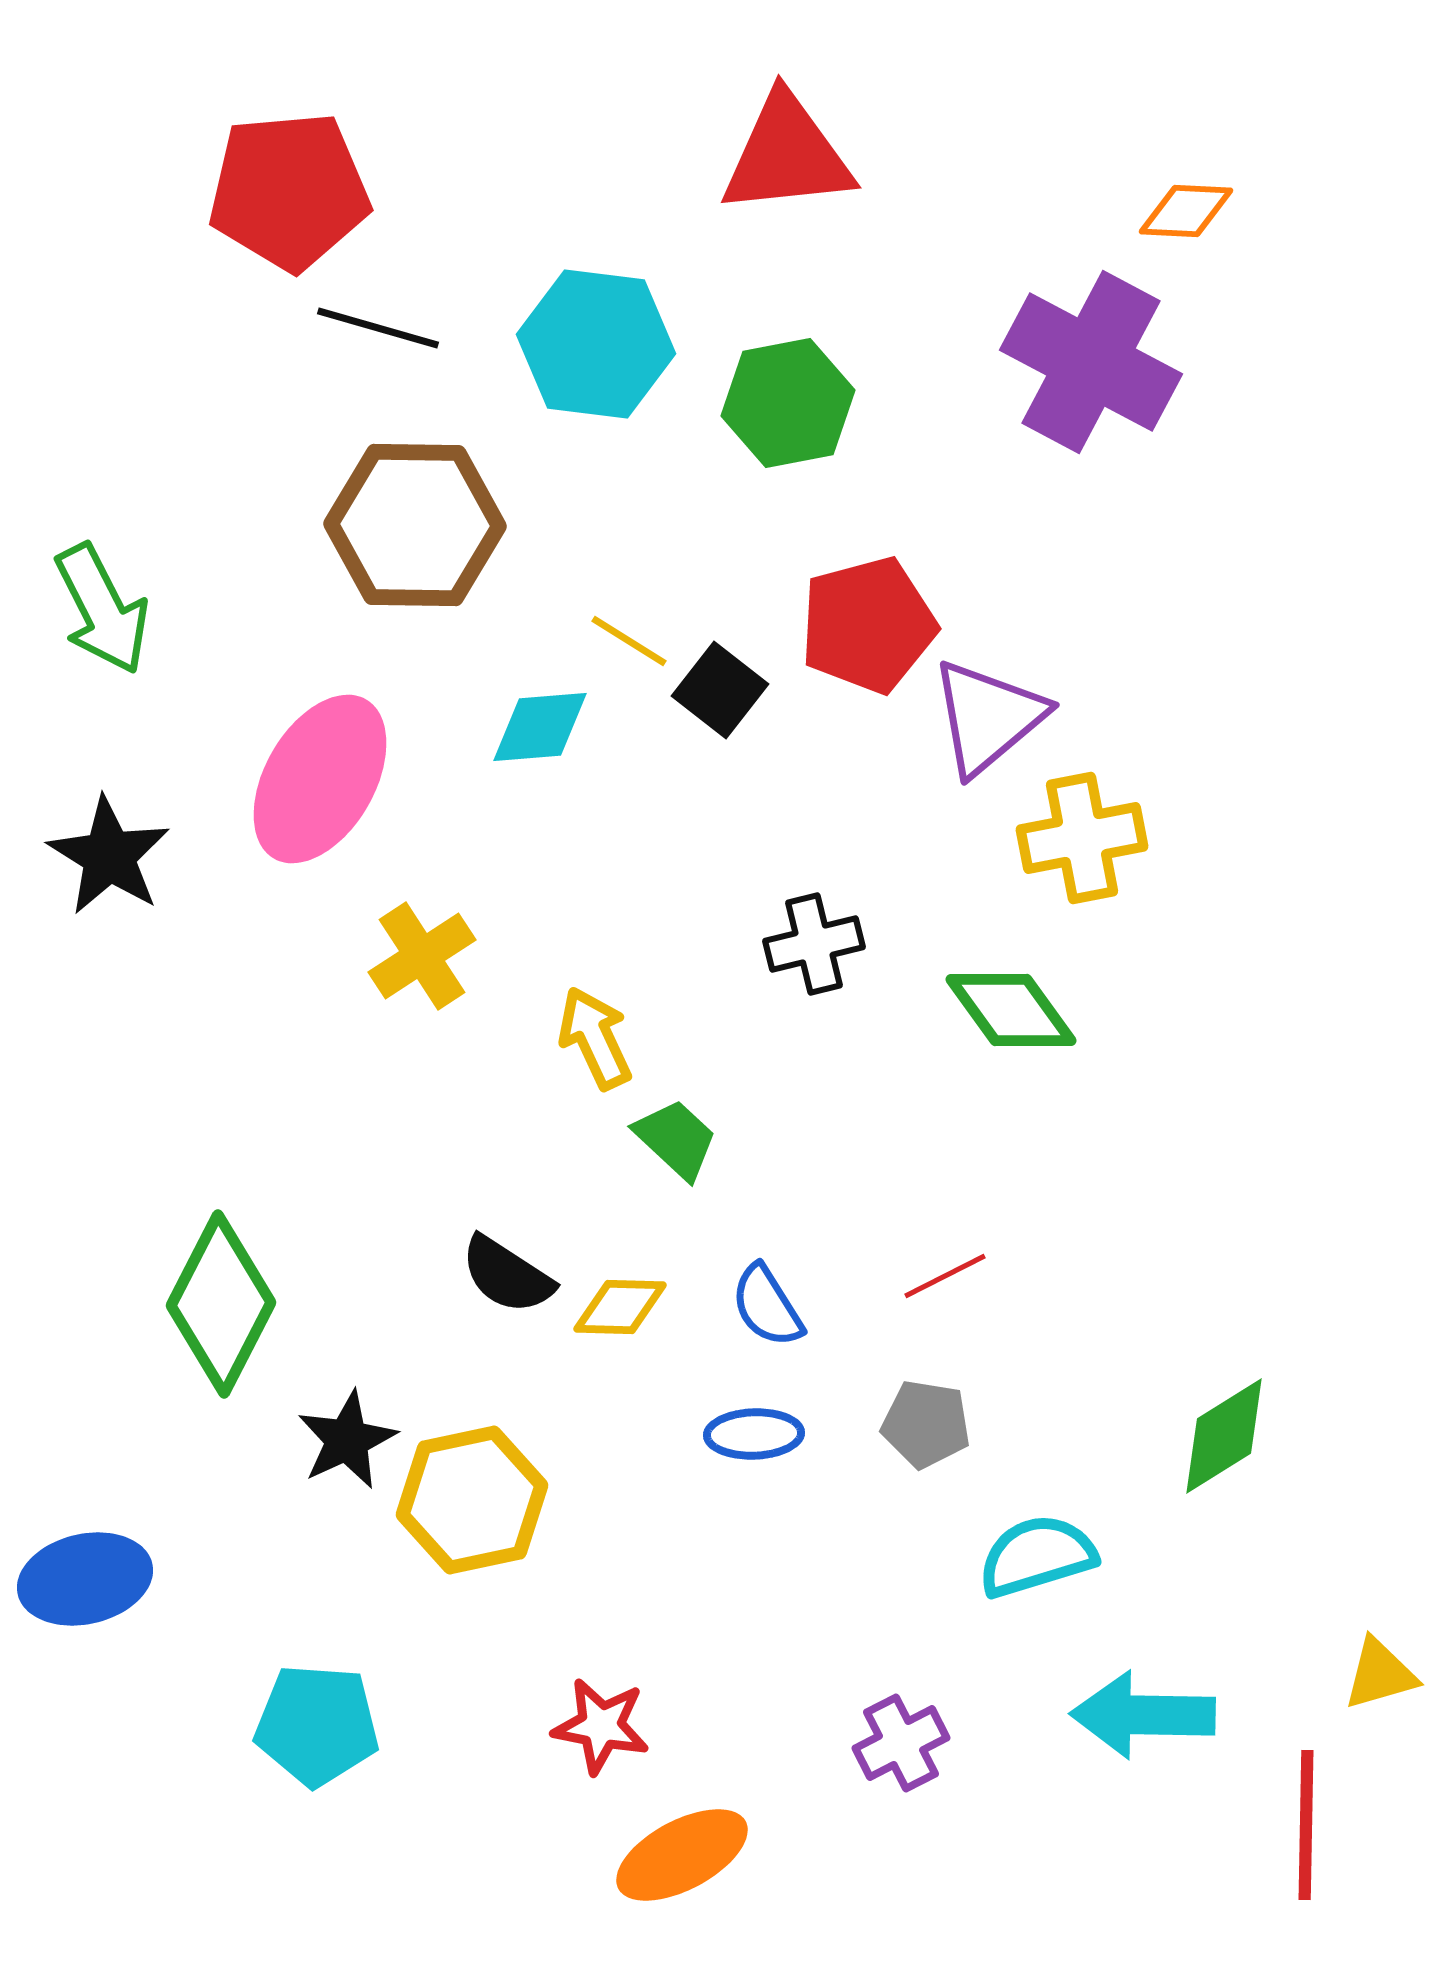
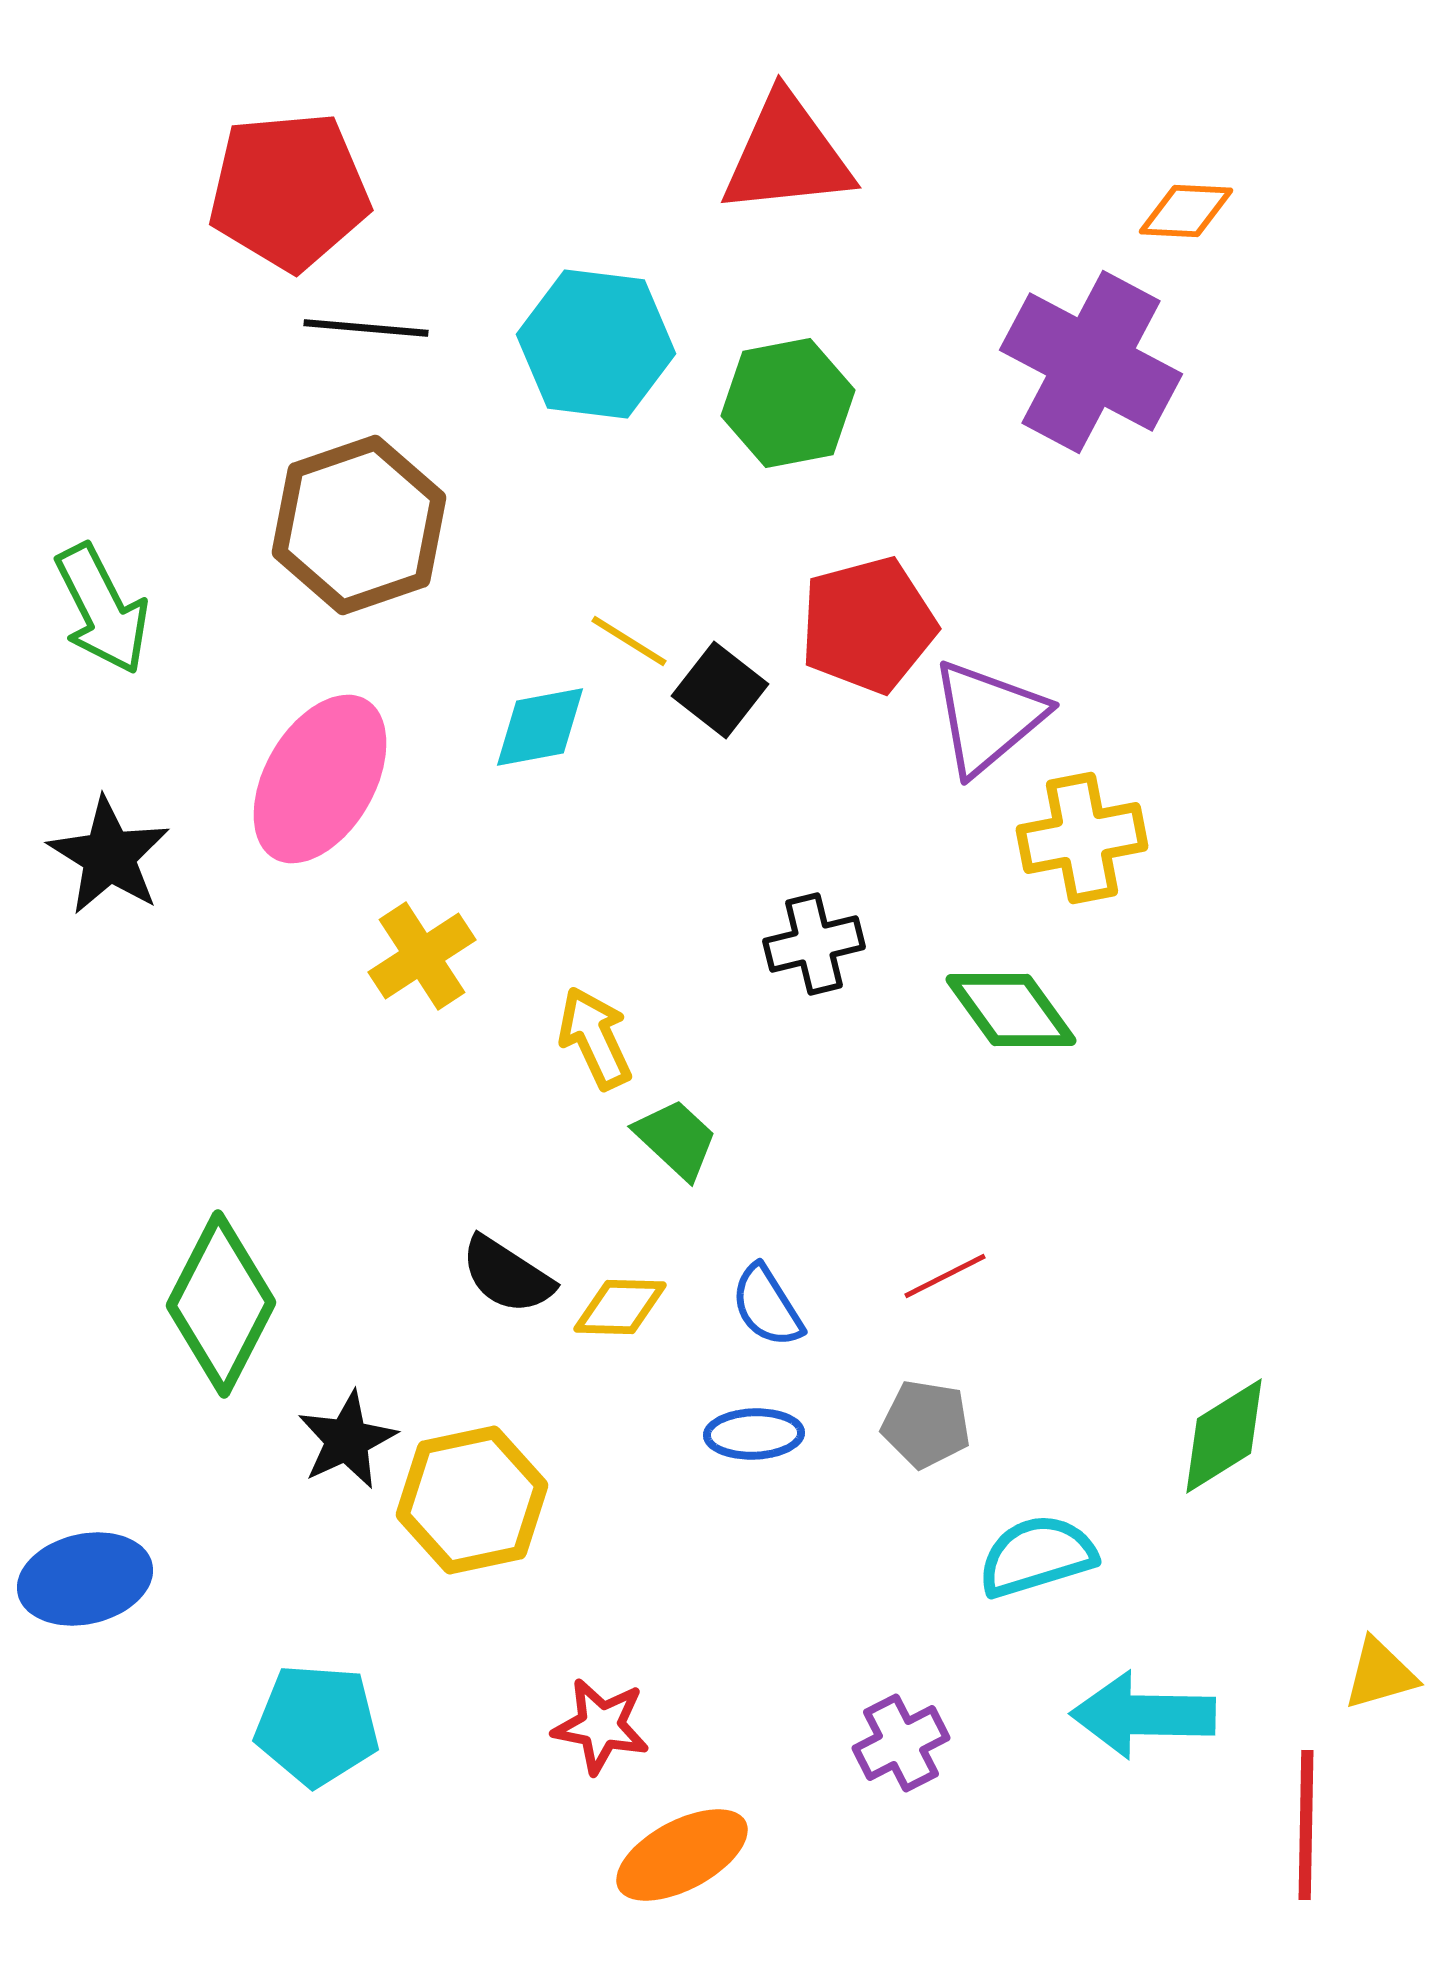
black line at (378, 328): moved 12 px left; rotated 11 degrees counterclockwise
brown hexagon at (415, 525): moved 56 px left; rotated 20 degrees counterclockwise
cyan diamond at (540, 727): rotated 6 degrees counterclockwise
